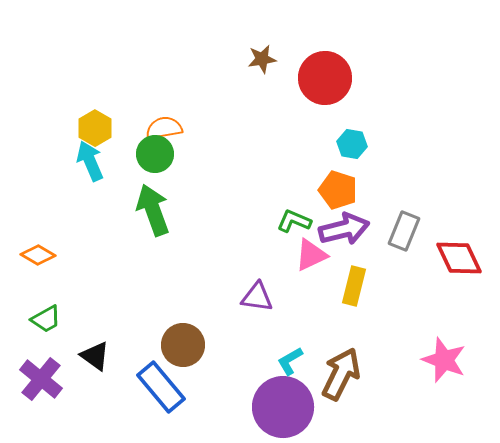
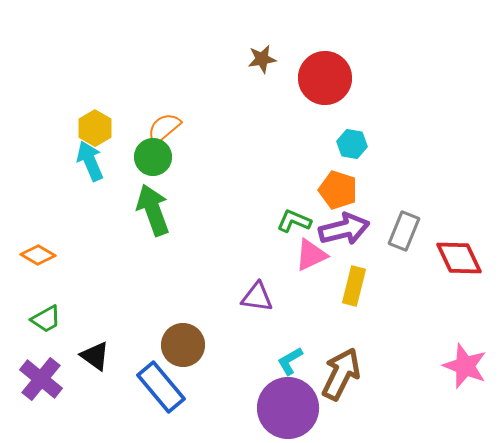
orange semicircle: rotated 30 degrees counterclockwise
green circle: moved 2 px left, 3 px down
pink star: moved 21 px right, 6 px down
purple circle: moved 5 px right, 1 px down
